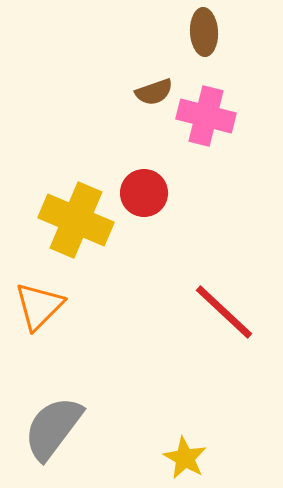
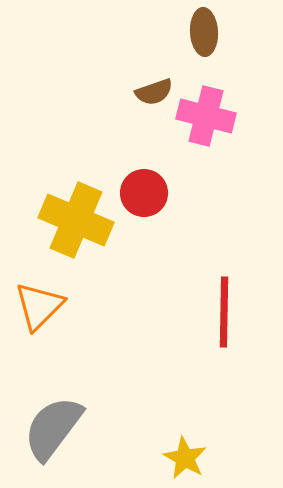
red line: rotated 48 degrees clockwise
